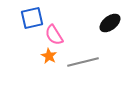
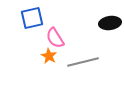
black ellipse: rotated 30 degrees clockwise
pink semicircle: moved 1 px right, 3 px down
